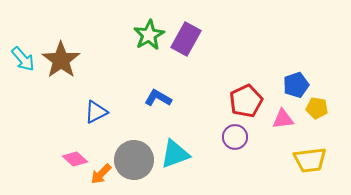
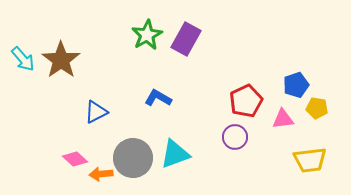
green star: moved 2 px left
gray circle: moved 1 px left, 2 px up
orange arrow: rotated 40 degrees clockwise
